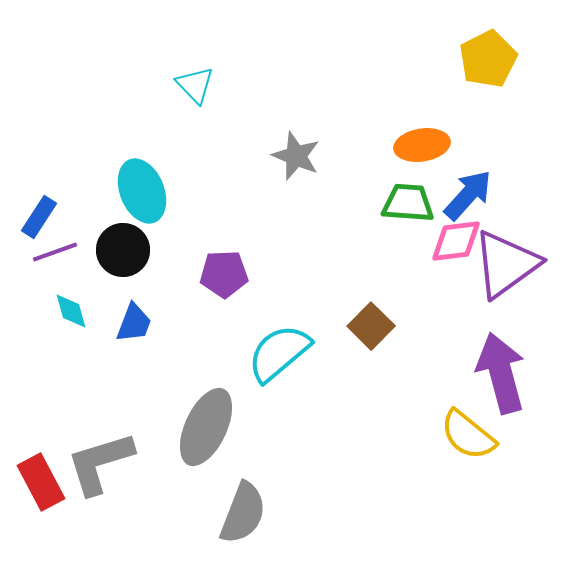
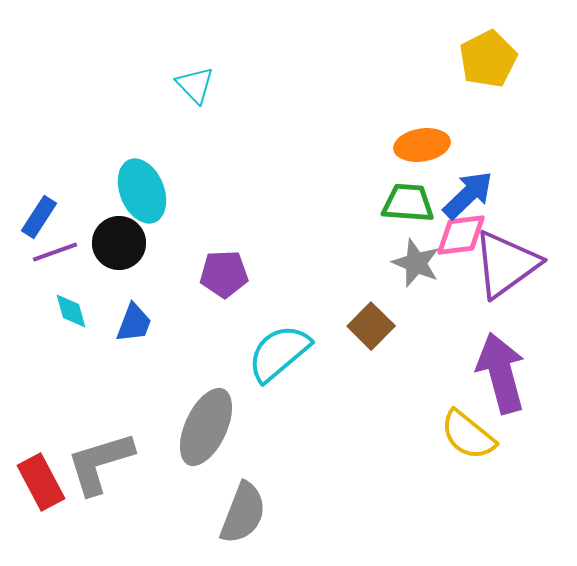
gray star: moved 120 px right, 107 px down
blue arrow: rotated 4 degrees clockwise
pink diamond: moved 5 px right, 6 px up
black circle: moved 4 px left, 7 px up
